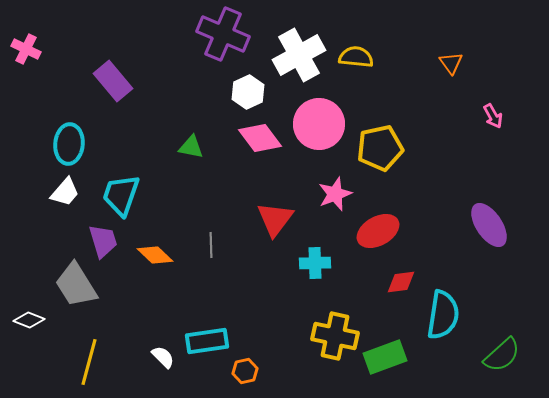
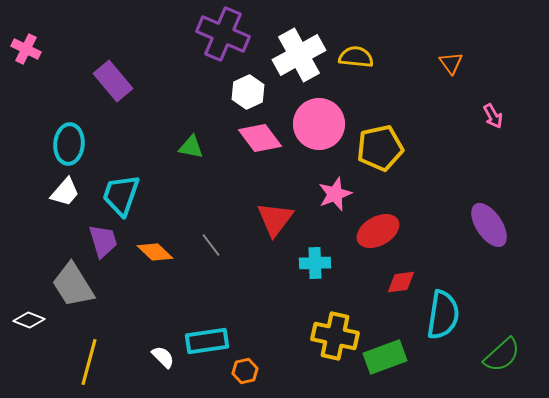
gray line: rotated 35 degrees counterclockwise
orange diamond: moved 3 px up
gray trapezoid: moved 3 px left
